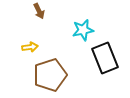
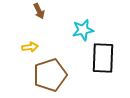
black rectangle: moved 2 px left; rotated 24 degrees clockwise
